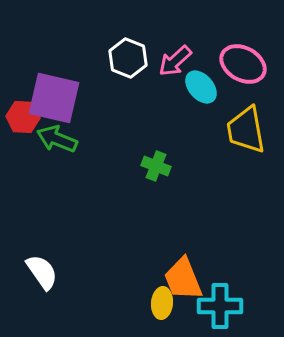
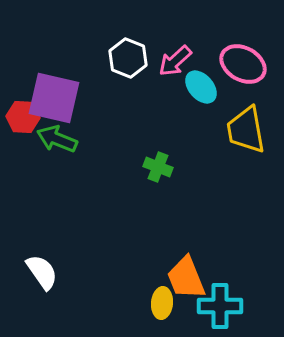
green cross: moved 2 px right, 1 px down
orange trapezoid: moved 3 px right, 1 px up
